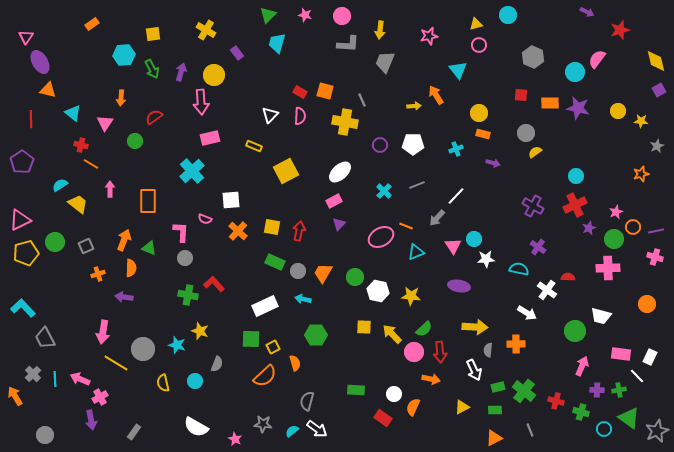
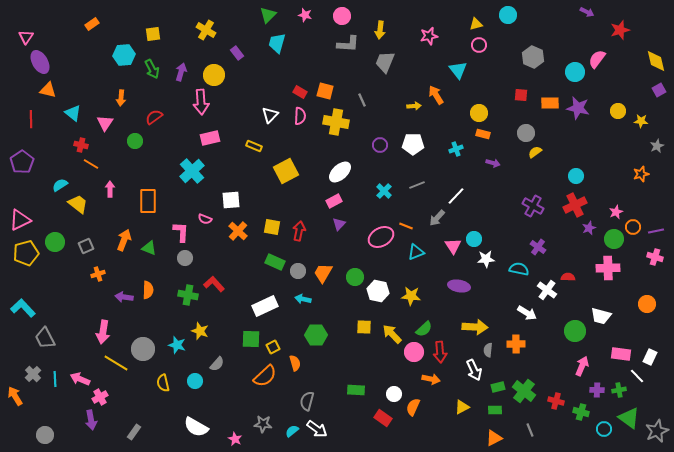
yellow cross at (345, 122): moved 9 px left
orange semicircle at (131, 268): moved 17 px right, 22 px down
gray semicircle at (217, 364): rotated 21 degrees clockwise
